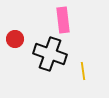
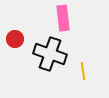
pink rectangle: moved 2 px up
